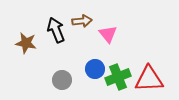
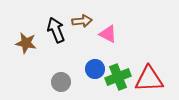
pink triangle: rotated 24 degrees counterclockwise
gray circle: moved 1 px left, 2 px down
